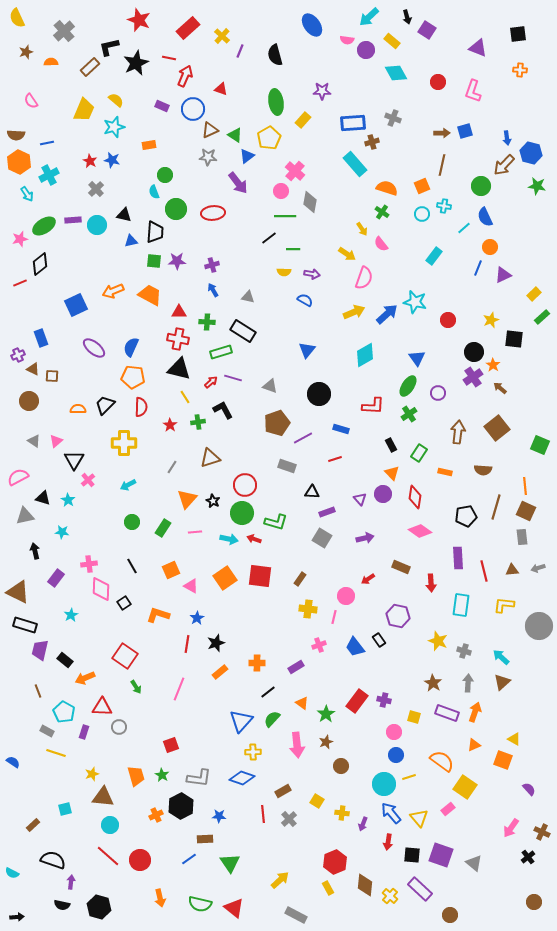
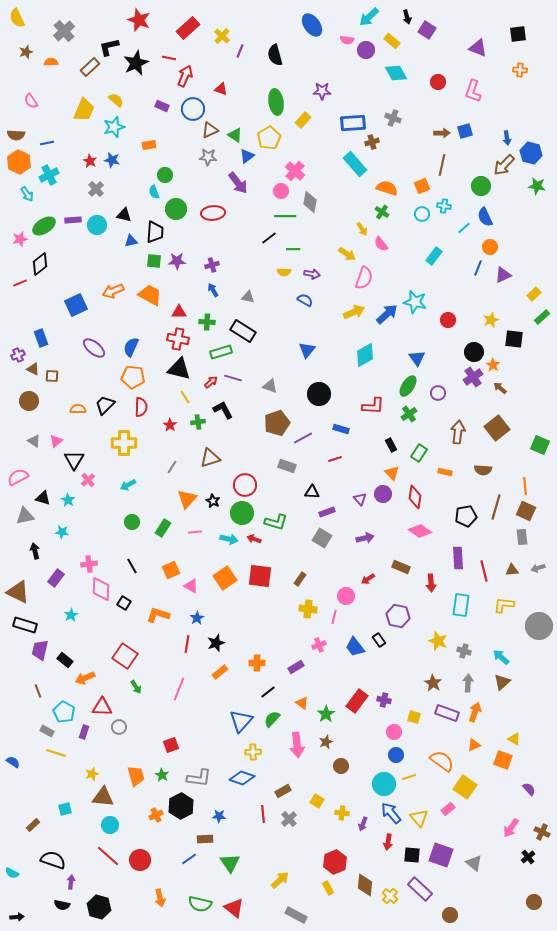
black square at (124, 603): rotated 24 degrees counterclockwise
